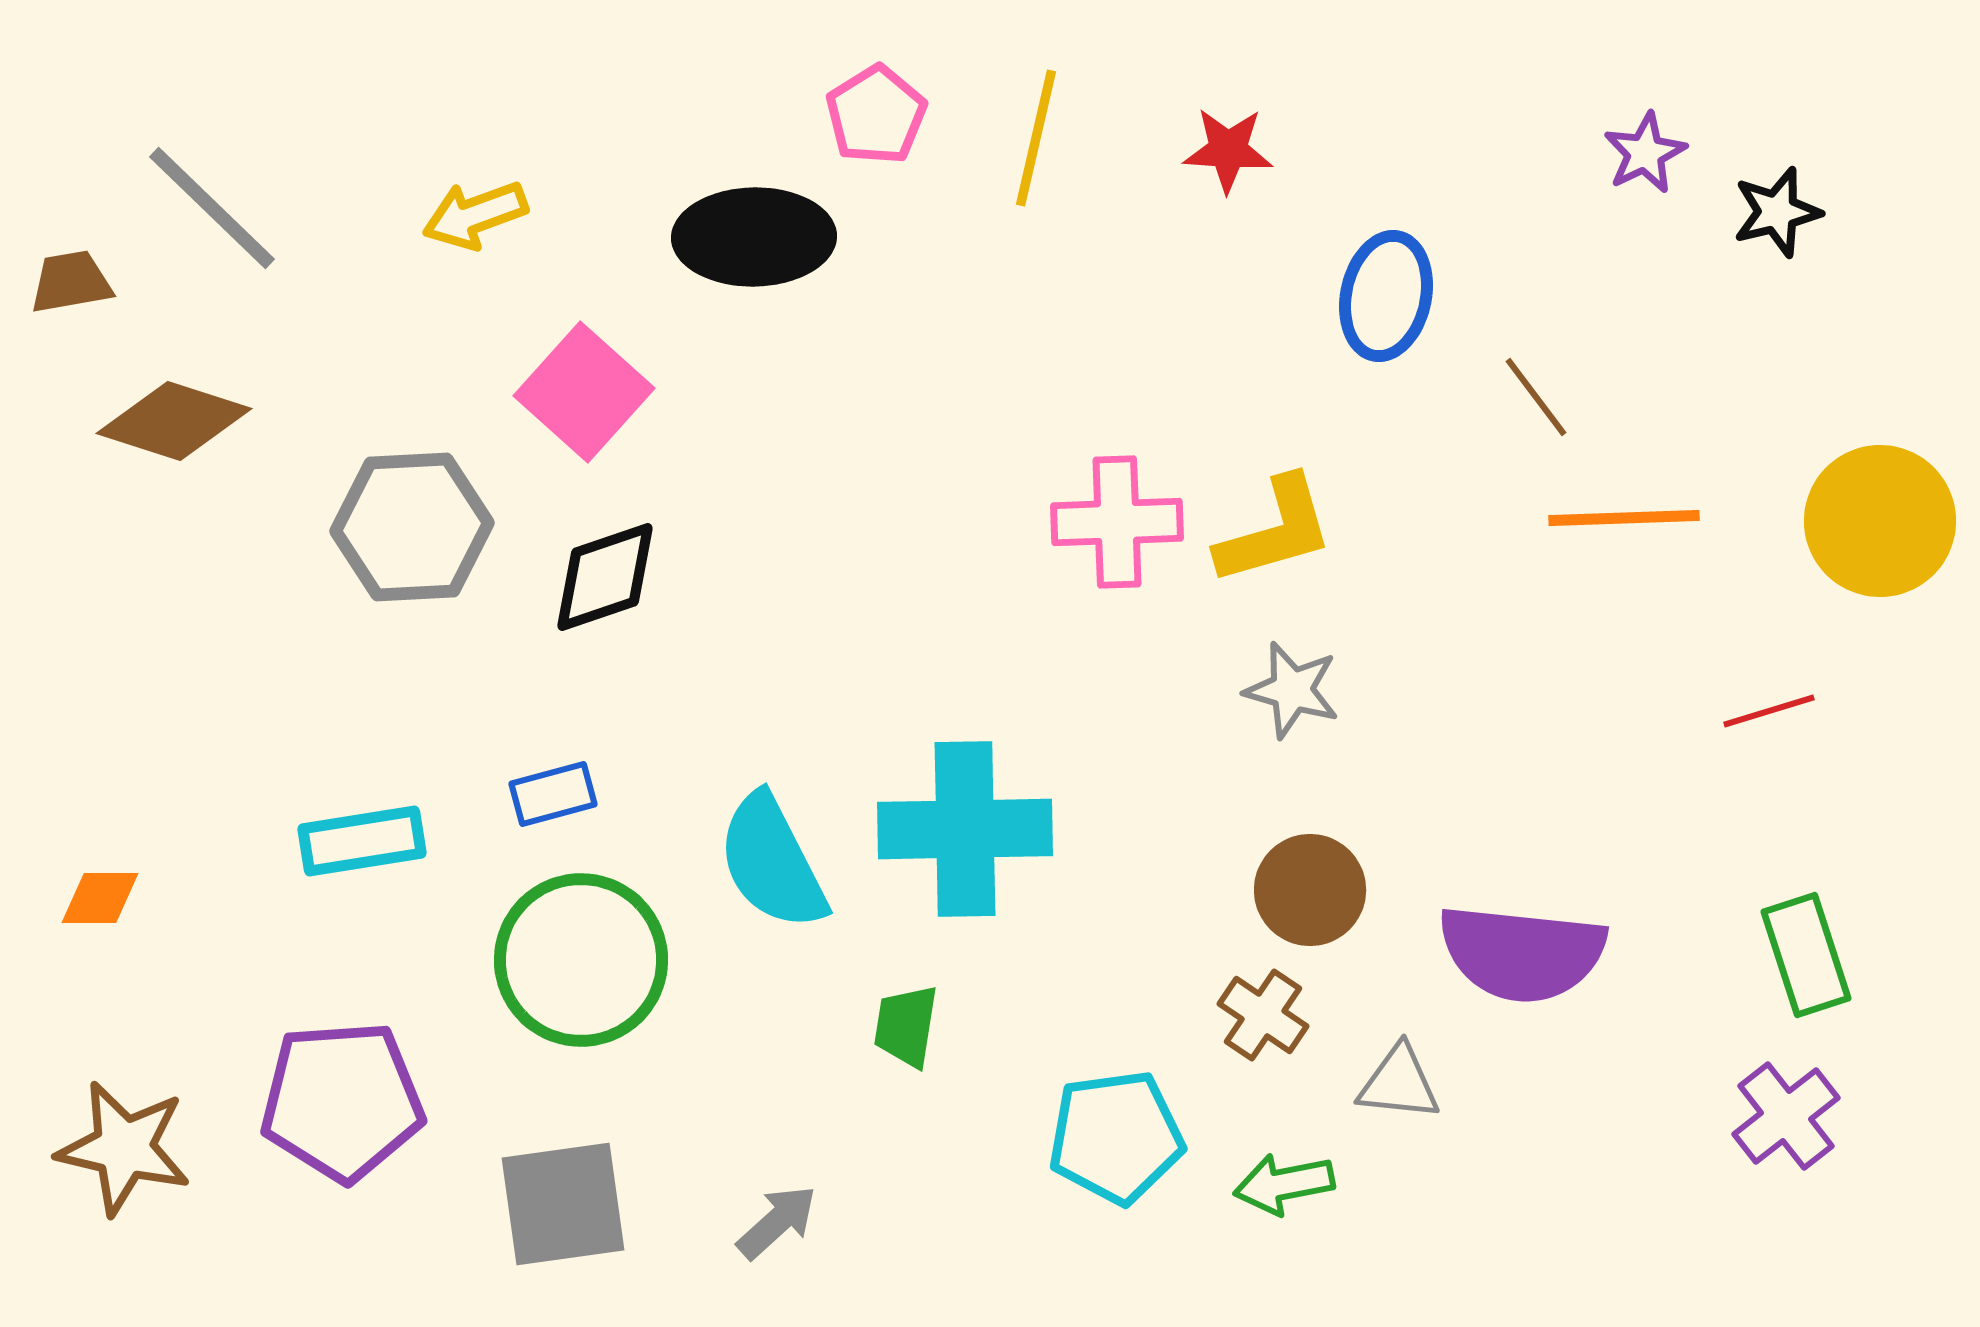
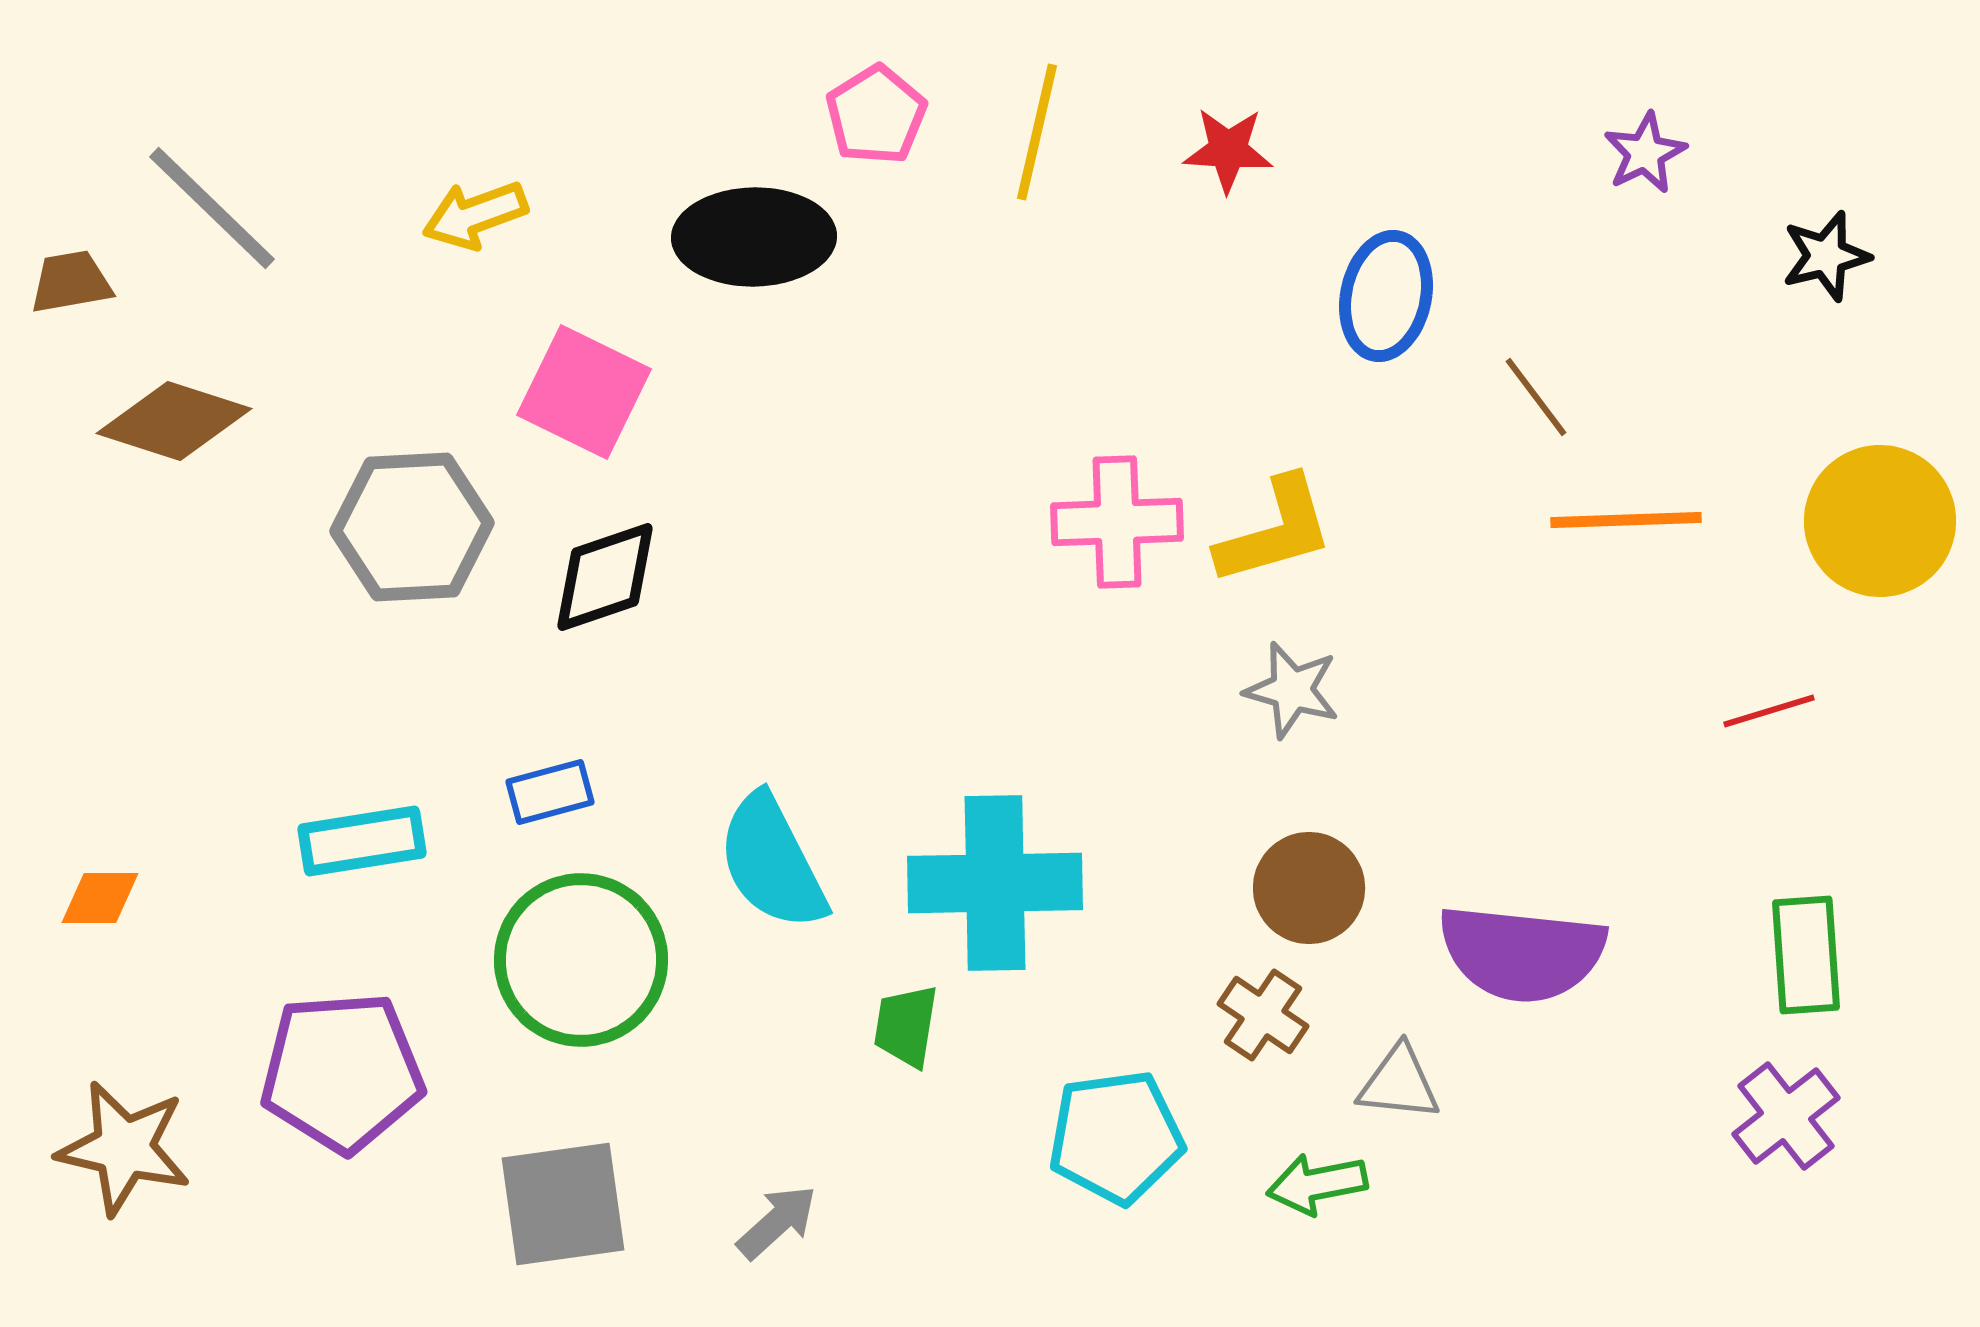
yellow line: moved 1 px right, 6 px up
black star: moved 49 px right, 44 px down
pink square: rotated 16 degrees counterclockwise
orange line: moved 2 px right, 2 px down
blue rectangle: moved 3 px left, 2 px up
cyan cross: moved 30 px right, 54 px down
brown circle: moved 1 px left, 2 px up
green rectangle: rotated 14 degrees clockwise
purple pentagon: moved 29 px up
green arrow: moved 33 px right
